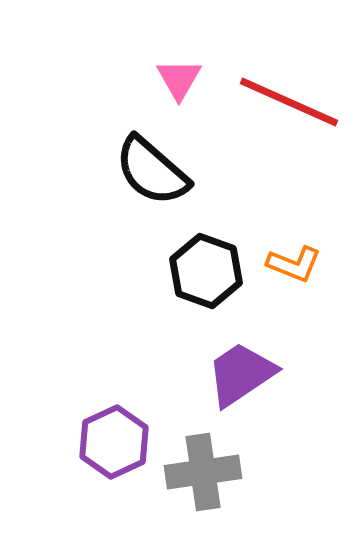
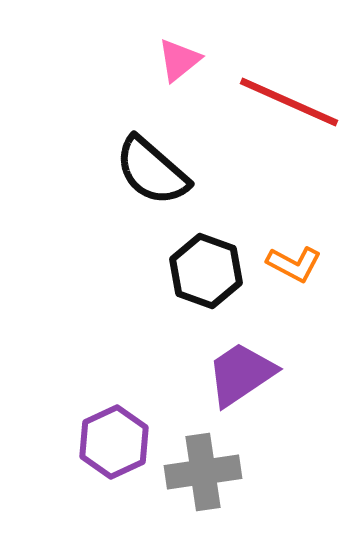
pink triangle: moved 19 px up; rotated 21 degrees clockwise
orange L-shape: rotated 6 degrees clockwise
